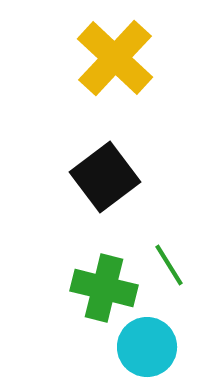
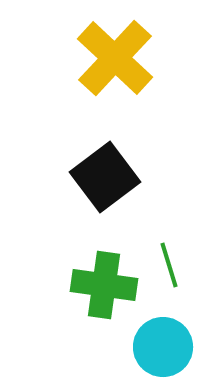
green line: rotated 15 degrees clockwise
green cross: moved 3 px up; rotated 6 degrees counterclockwise
cyan circle: moved 16 px right
